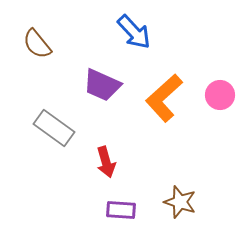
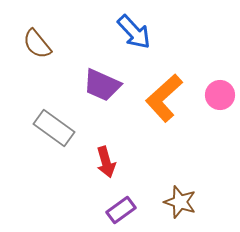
purple rectangle: rotated 40 degrees counterclockwise
